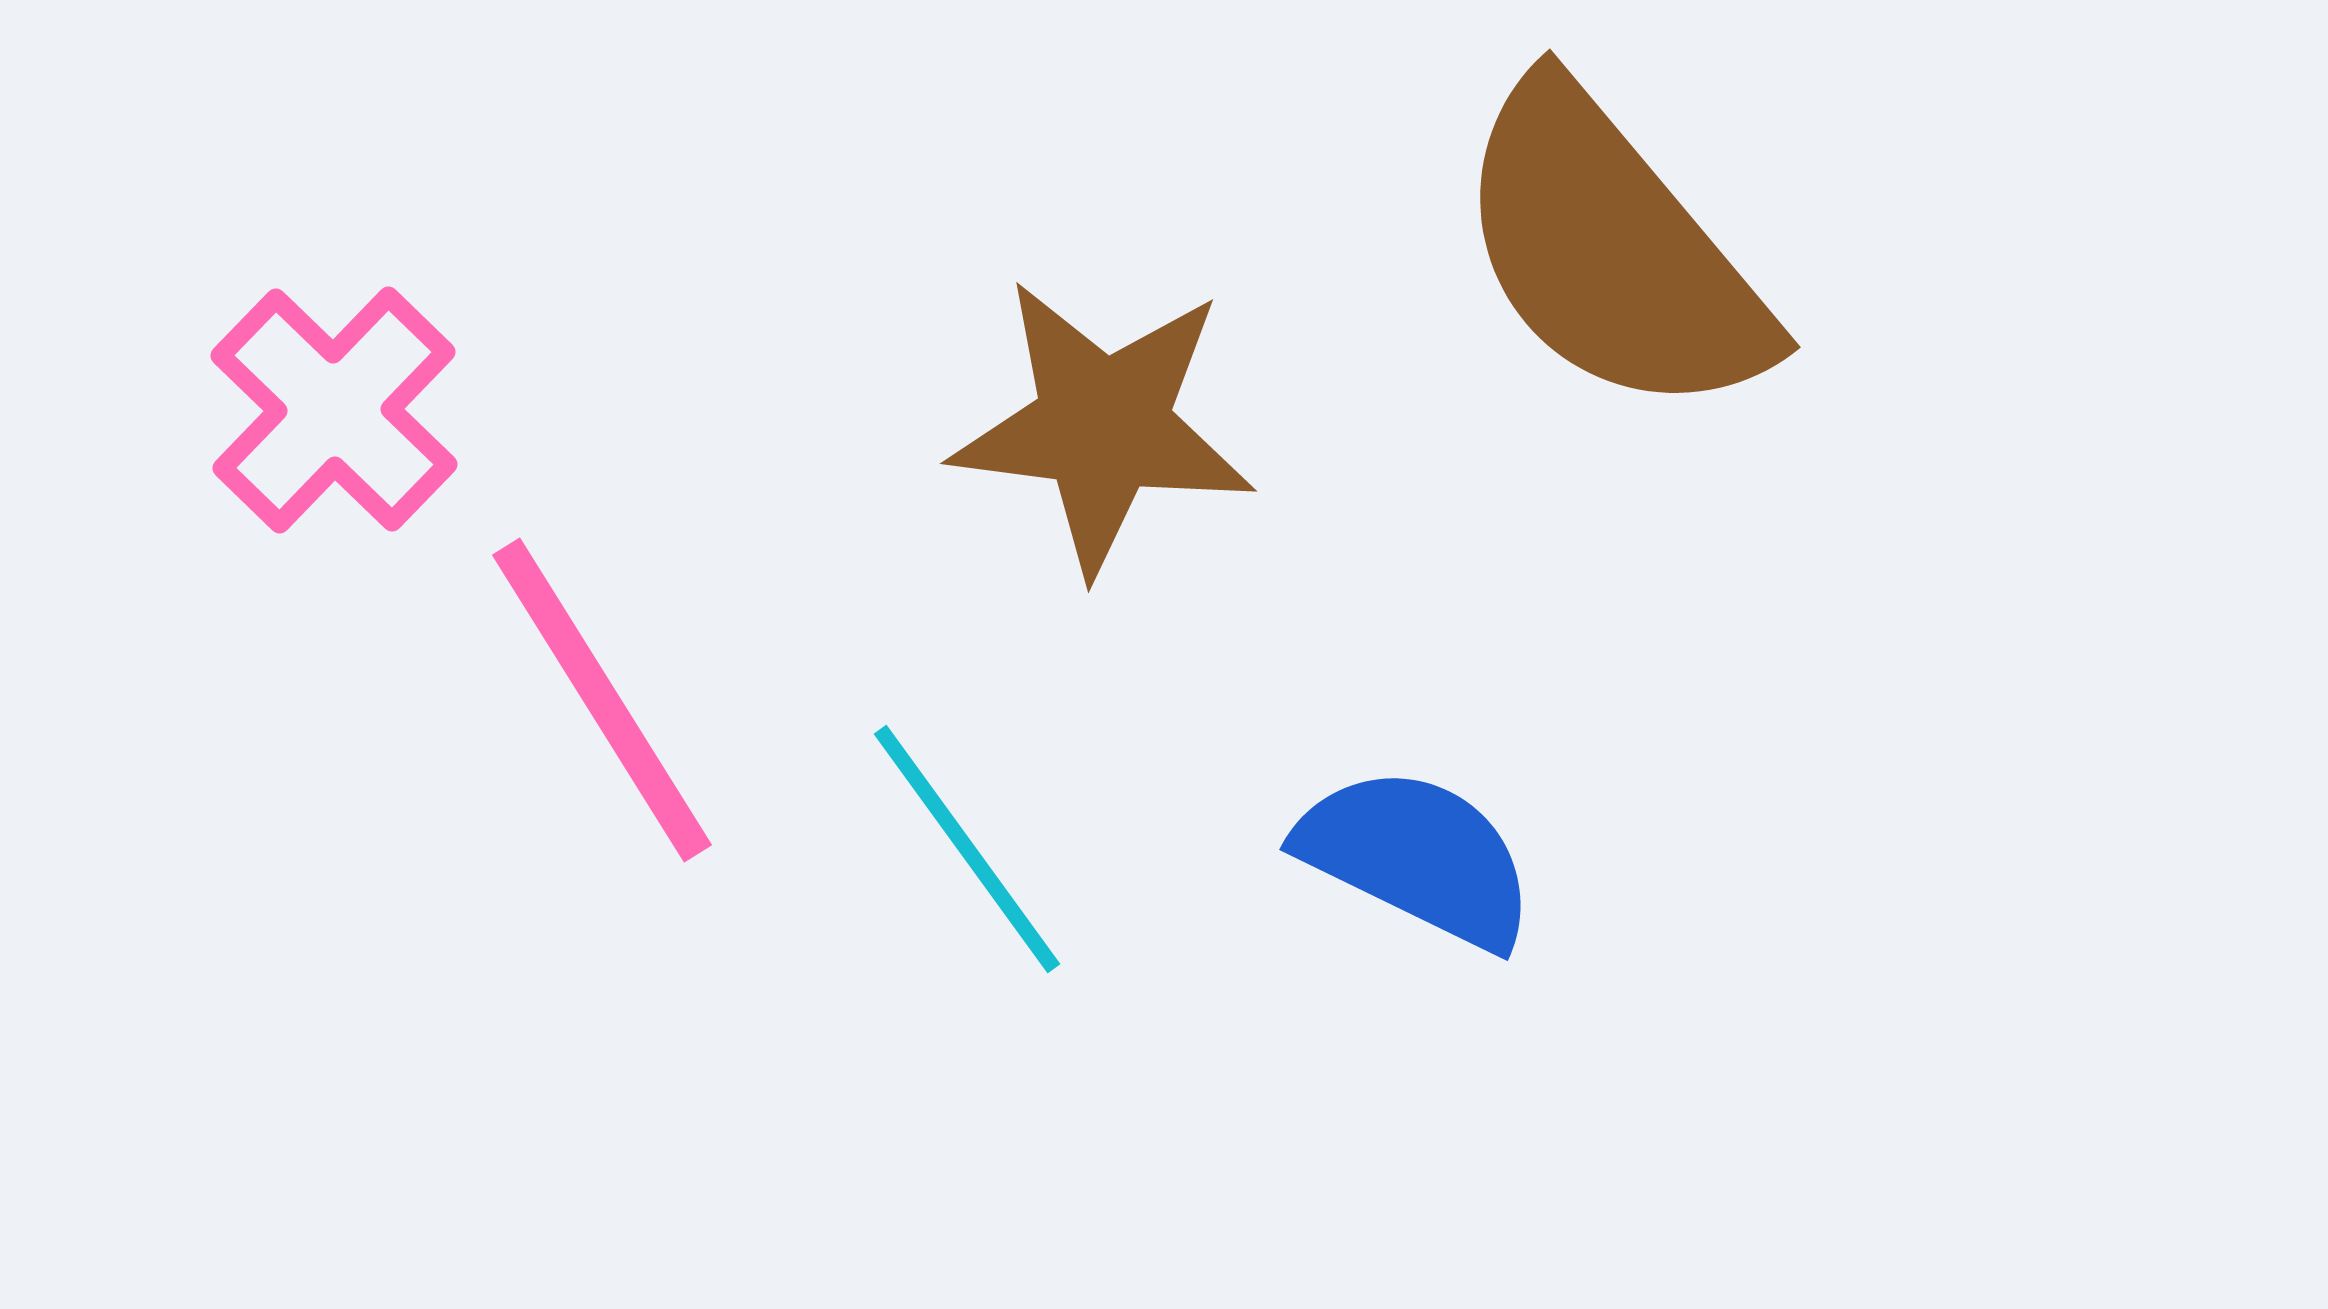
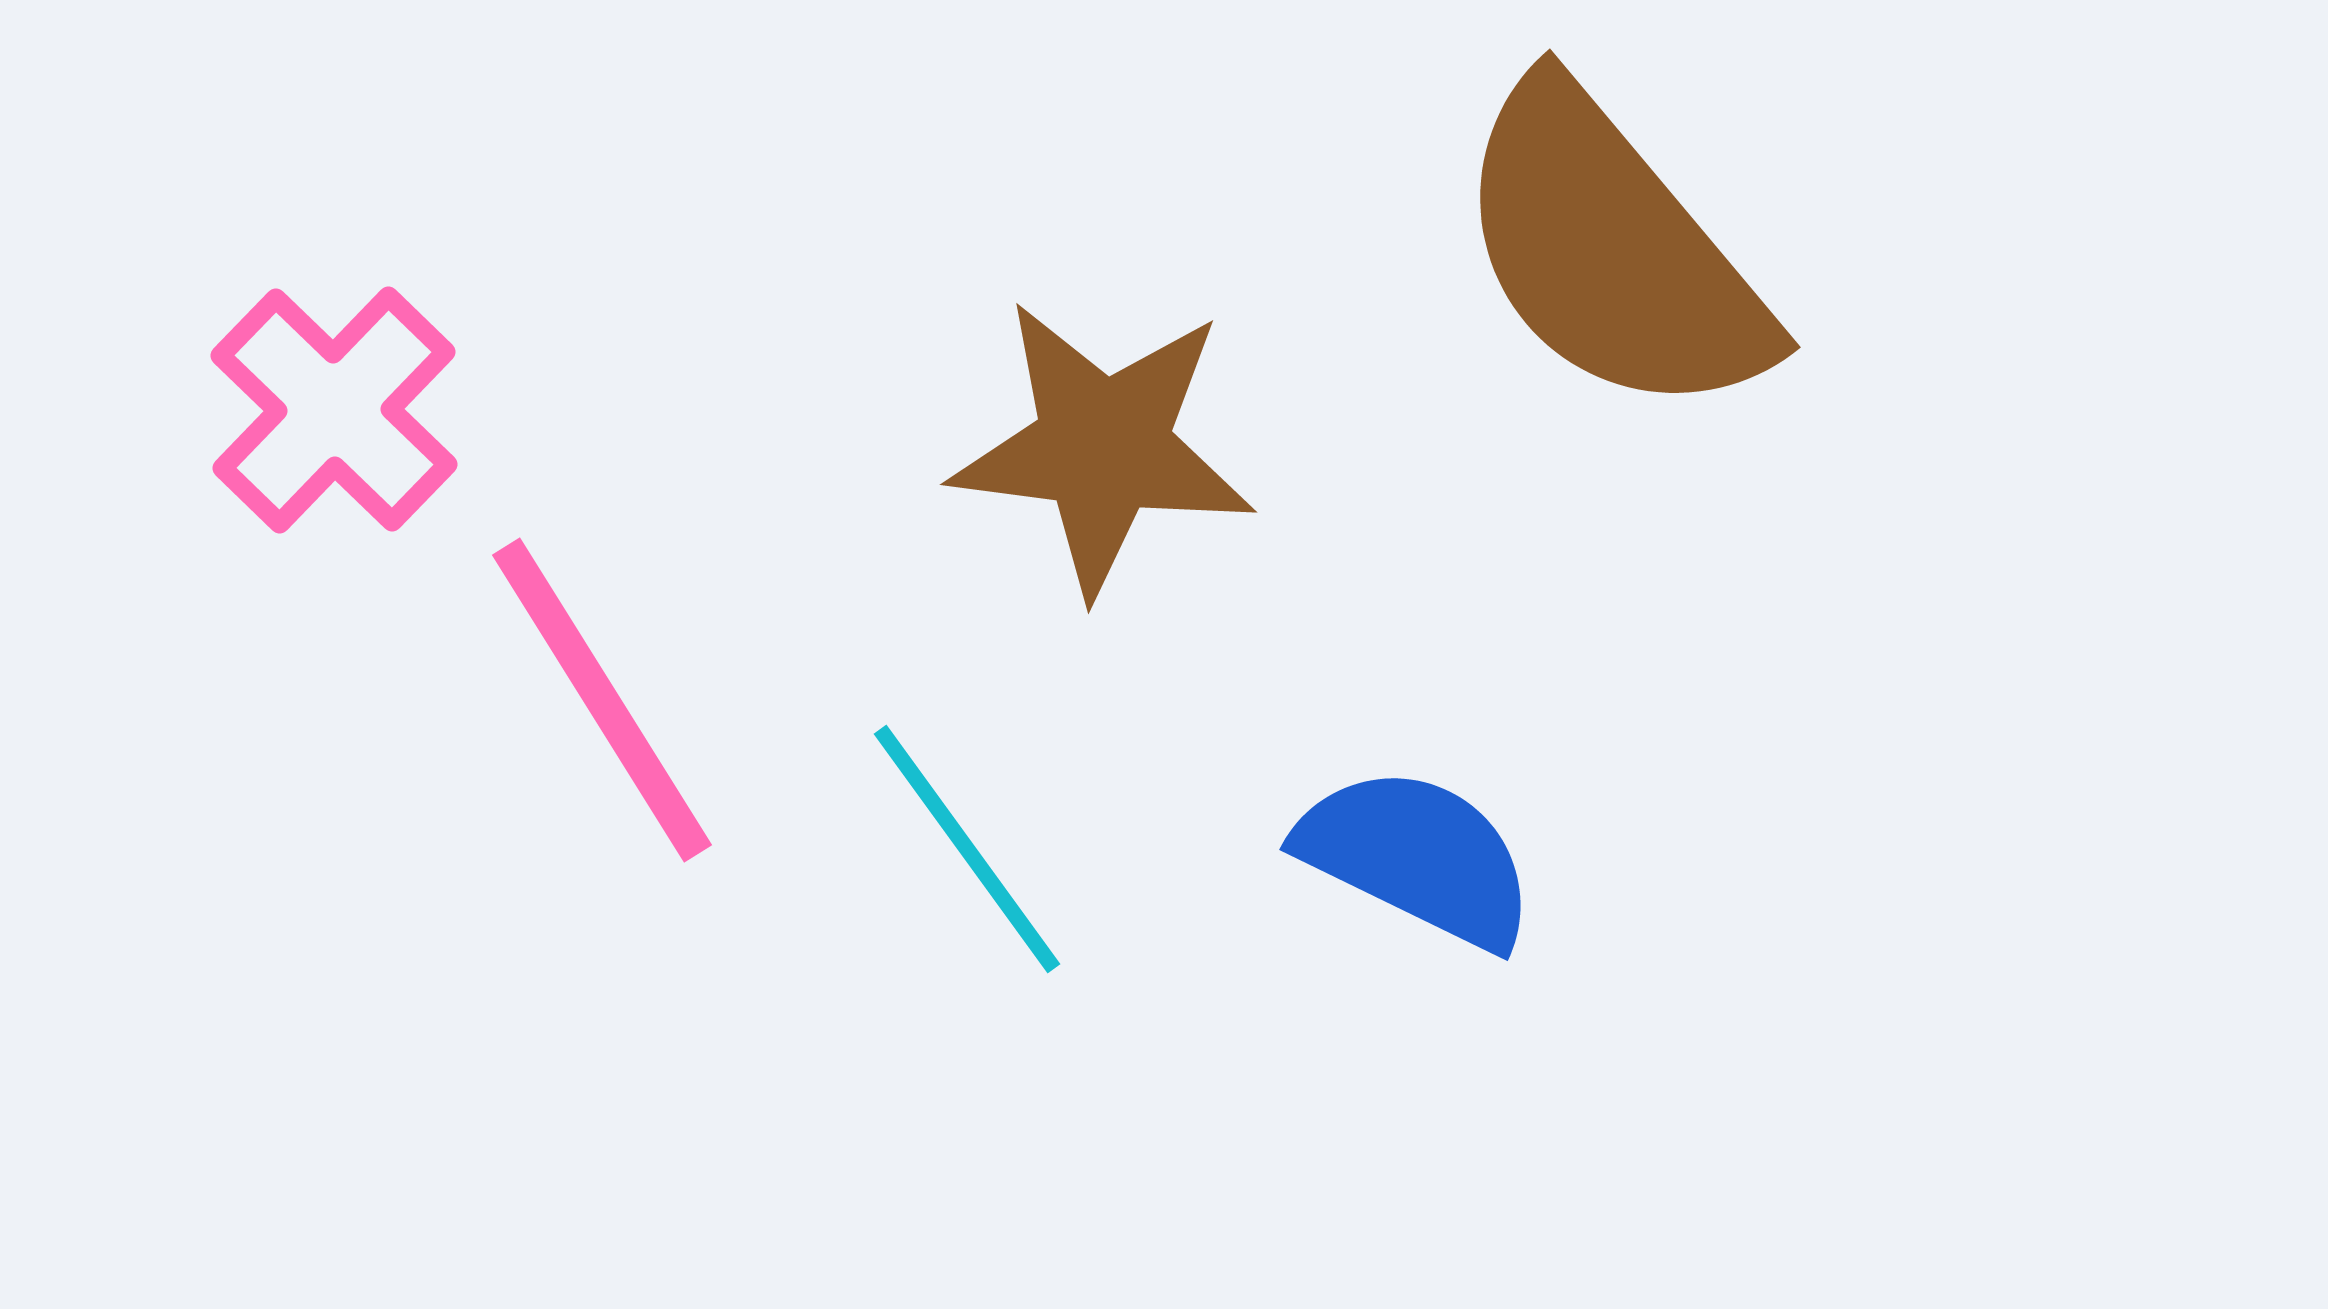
brown star: moved 21 px down
